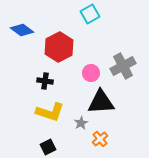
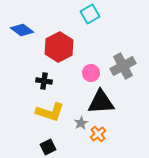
black cross: moved 1 px left
orange cross: moved 2 px left, 5 px up
